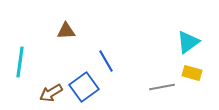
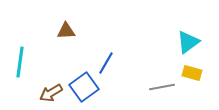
blue line: moved 2 px down; rotated 60 degrees clockwise
